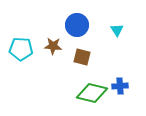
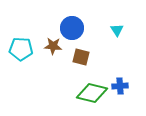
blue circle: moved 5 px left, 3 px down
brown square: moved 1 px left
